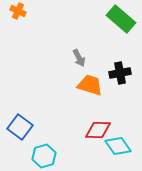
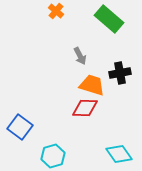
orange cross: moved 38 px right; rotated 14 degrees clockwise
green rectangle: moved 12 px left
gray arrow: moved 1 px right, 2 px up
orange trapezoid: moved 2 px right
red diamond: moved 13 px left, 22 px up
cyan diamond: moved 1 px right, 8 px down
cyan hexagon: moved 9 px right
